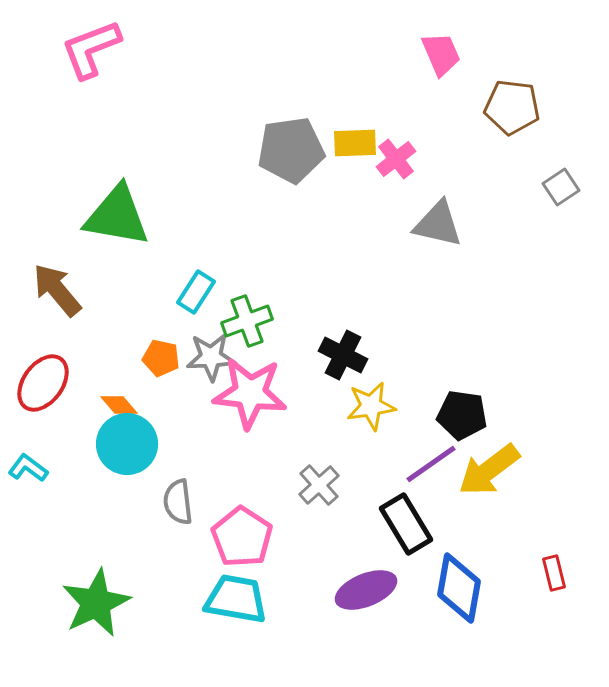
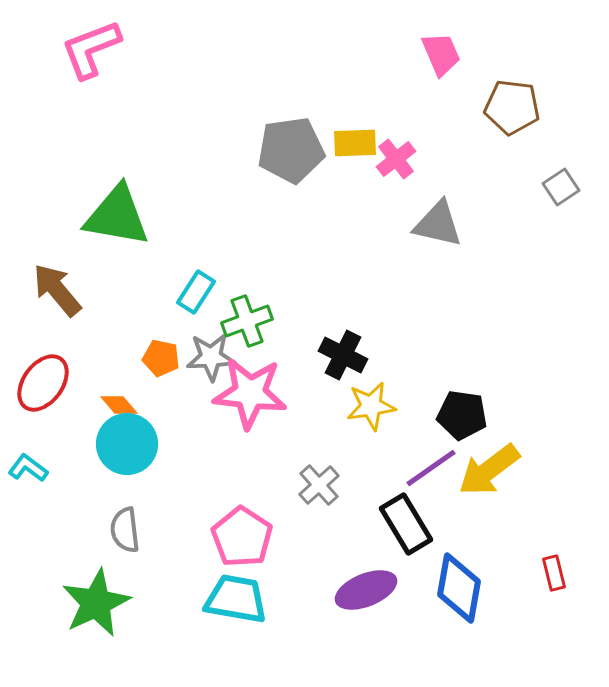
purple line: moved 4 px down
gray semicircle: moved 53 px left, 28 px down
